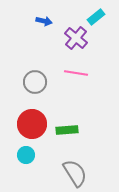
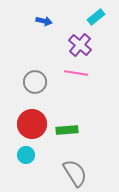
purple cross: moved 4 px right, 7 px down
